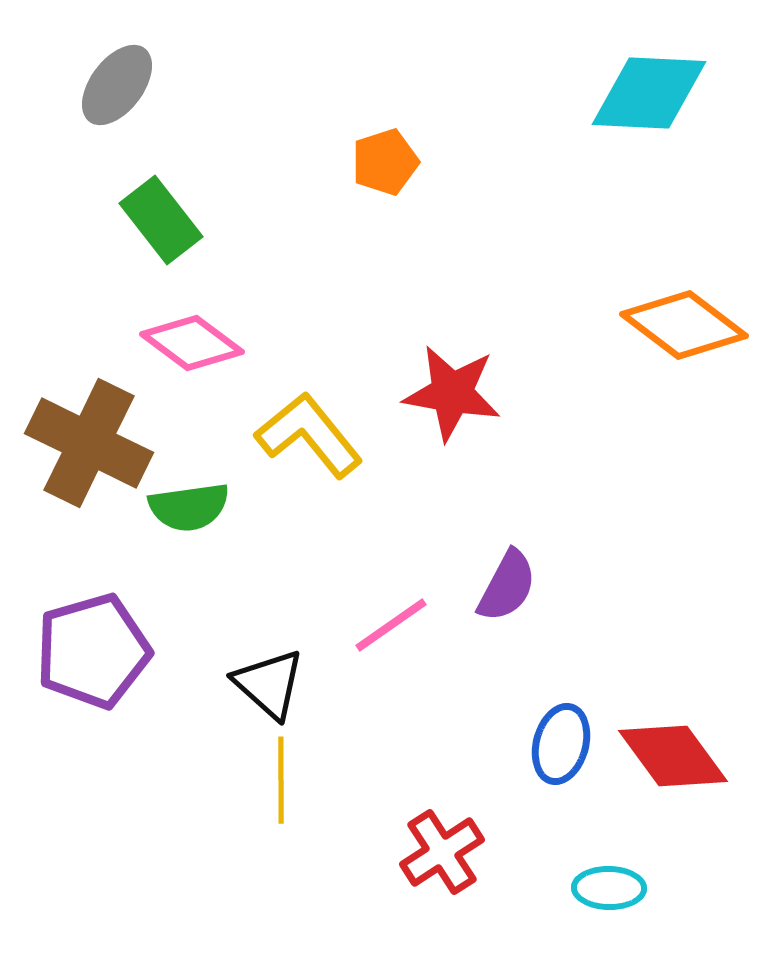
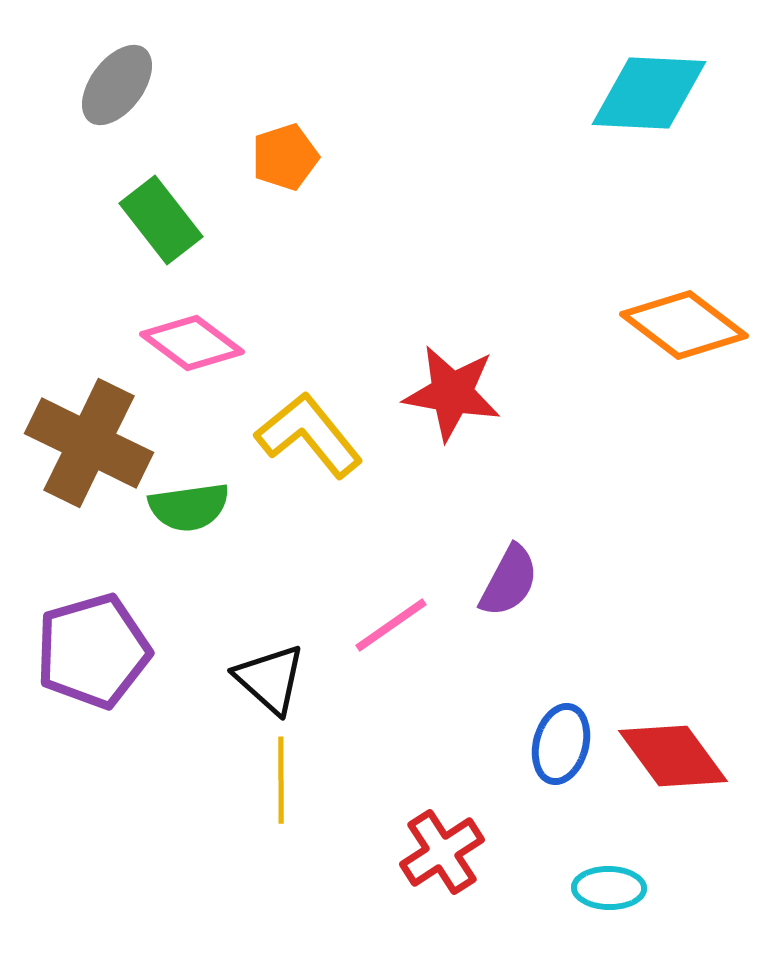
orange pentagon: moved 100 px left, 5 px up
purple semicircle: moved 2 px right, 5 px up
black triangle: moved 1 px right, 5 px up
